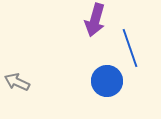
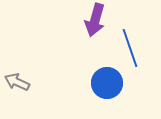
blue circle: moved 2 px down
